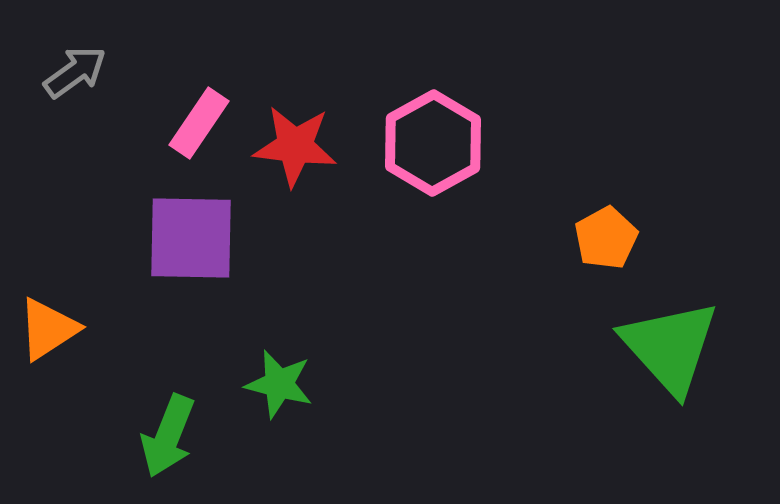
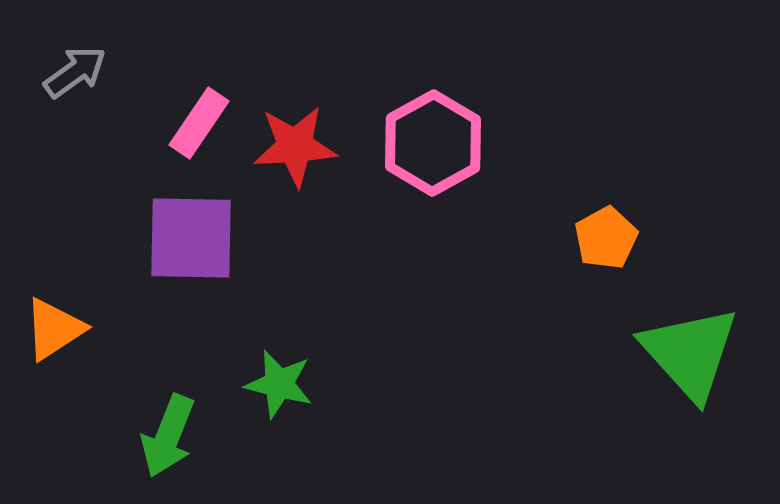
red star: rotated 10 degrees counterclockwise
orange triangle: moved 6 px right
green triangle: moved 20 px right, 6 px down
